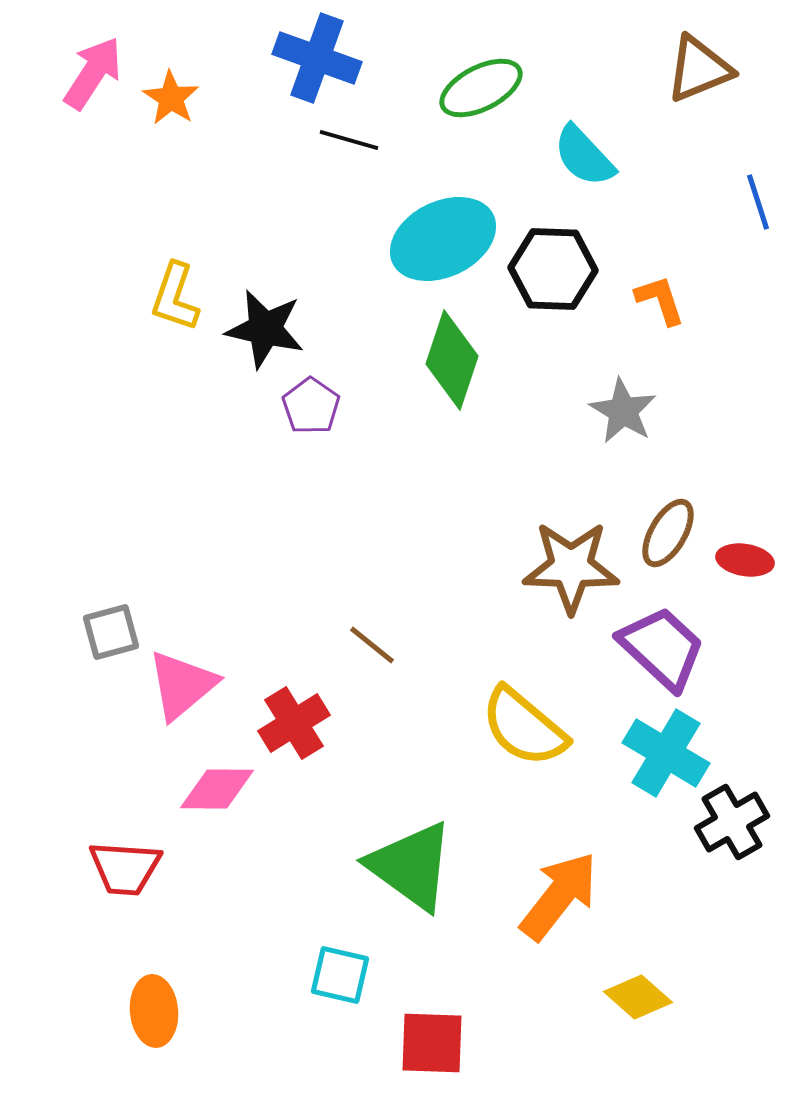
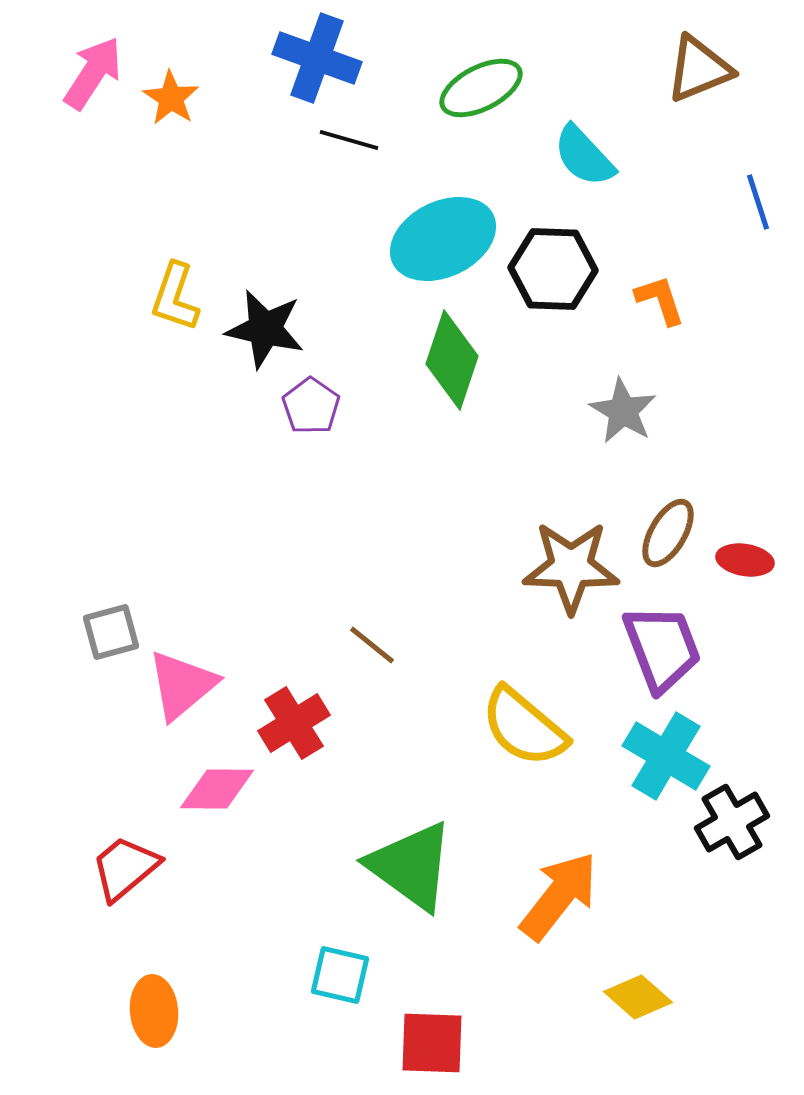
purple trapezoid: rotated 26 degrees clockwise
cyan cross: moved 3 px down
red trapezoid: rotated 136 degrees clockwise
